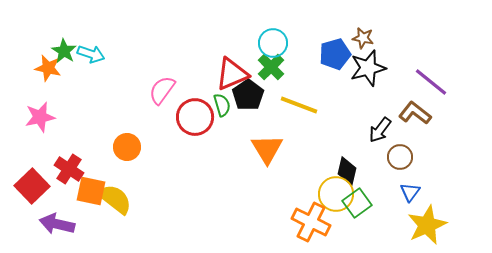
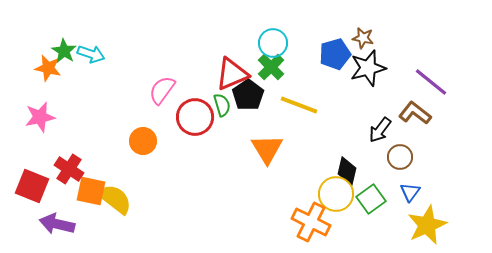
orange circle: moved 16 px right, 6 px up
red square: rotated 24 degrees counterclockwise
green square: moved 14 px right, 4 px up
